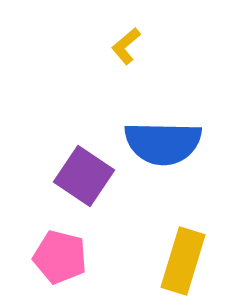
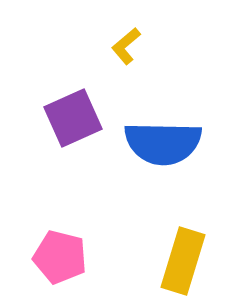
purple square: moved 11 px left, 58 px up; rotated 32 degrees clockwise
